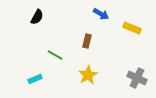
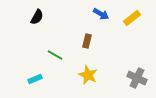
yellow rectangle: moved 10 px up; rotated 60 degrees counterclockwise
yellow star: rotated 18 degrees counterclockwise
